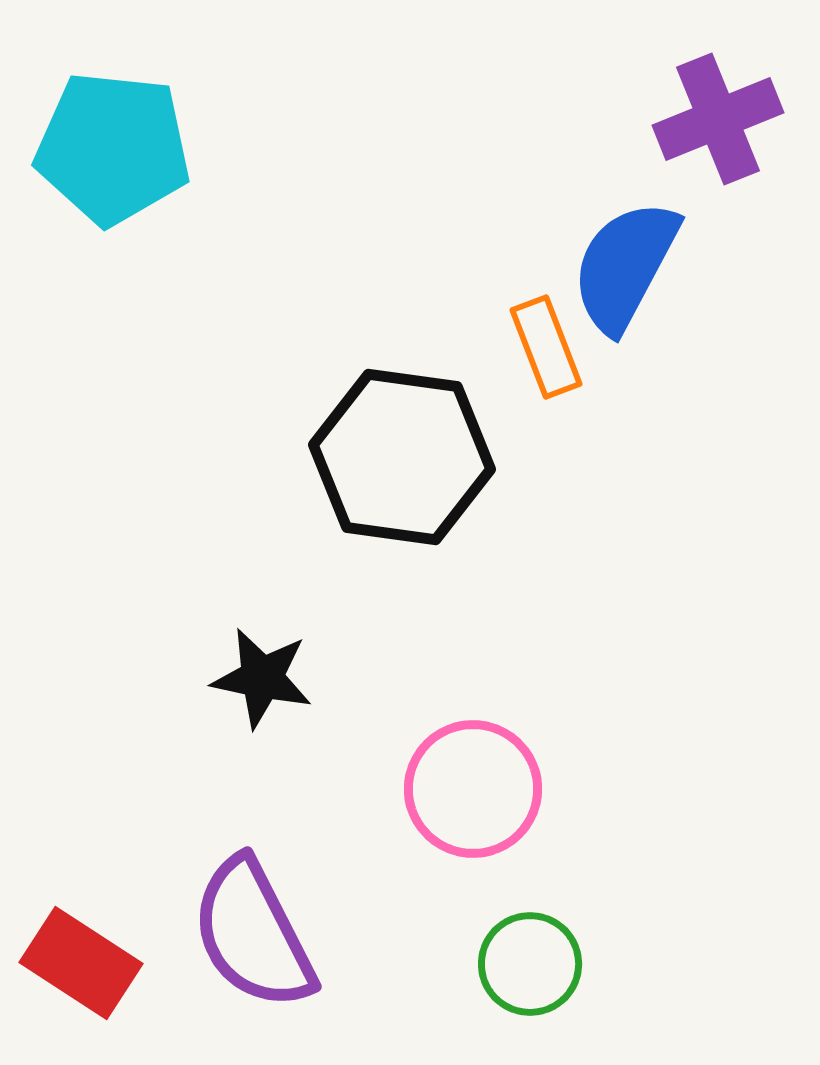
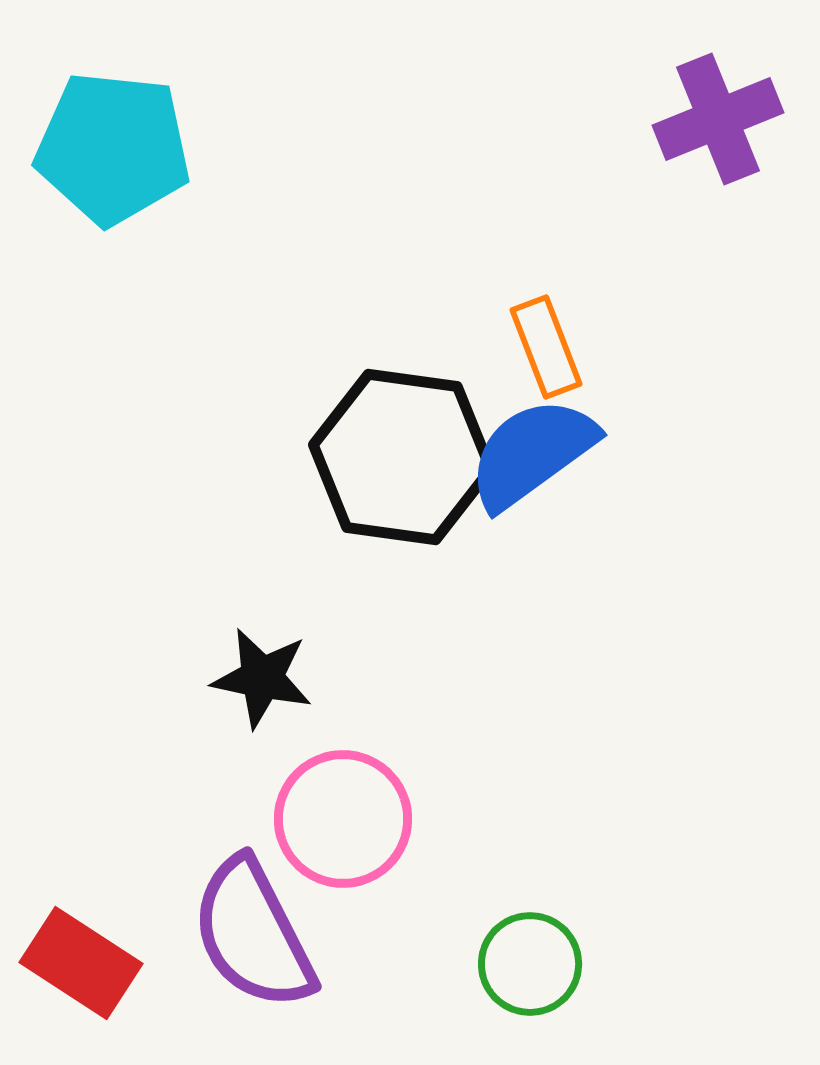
blue semicircle: moved 93 px left, 187 px down; rotated 26 degrees clockwise
pink circle: moved 130 px left, 30 px down
